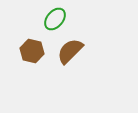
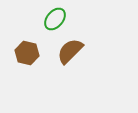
brown hexagon: moved 5 px left, 2 px down
